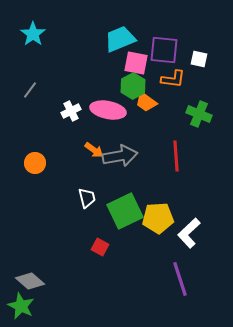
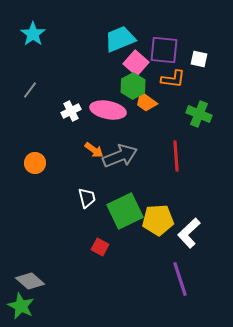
pink square: rotated 30 degrees clockwise
gray arrow: rotated 12 degrees counterclockwise
yellow pentagon: moved 2 px down
